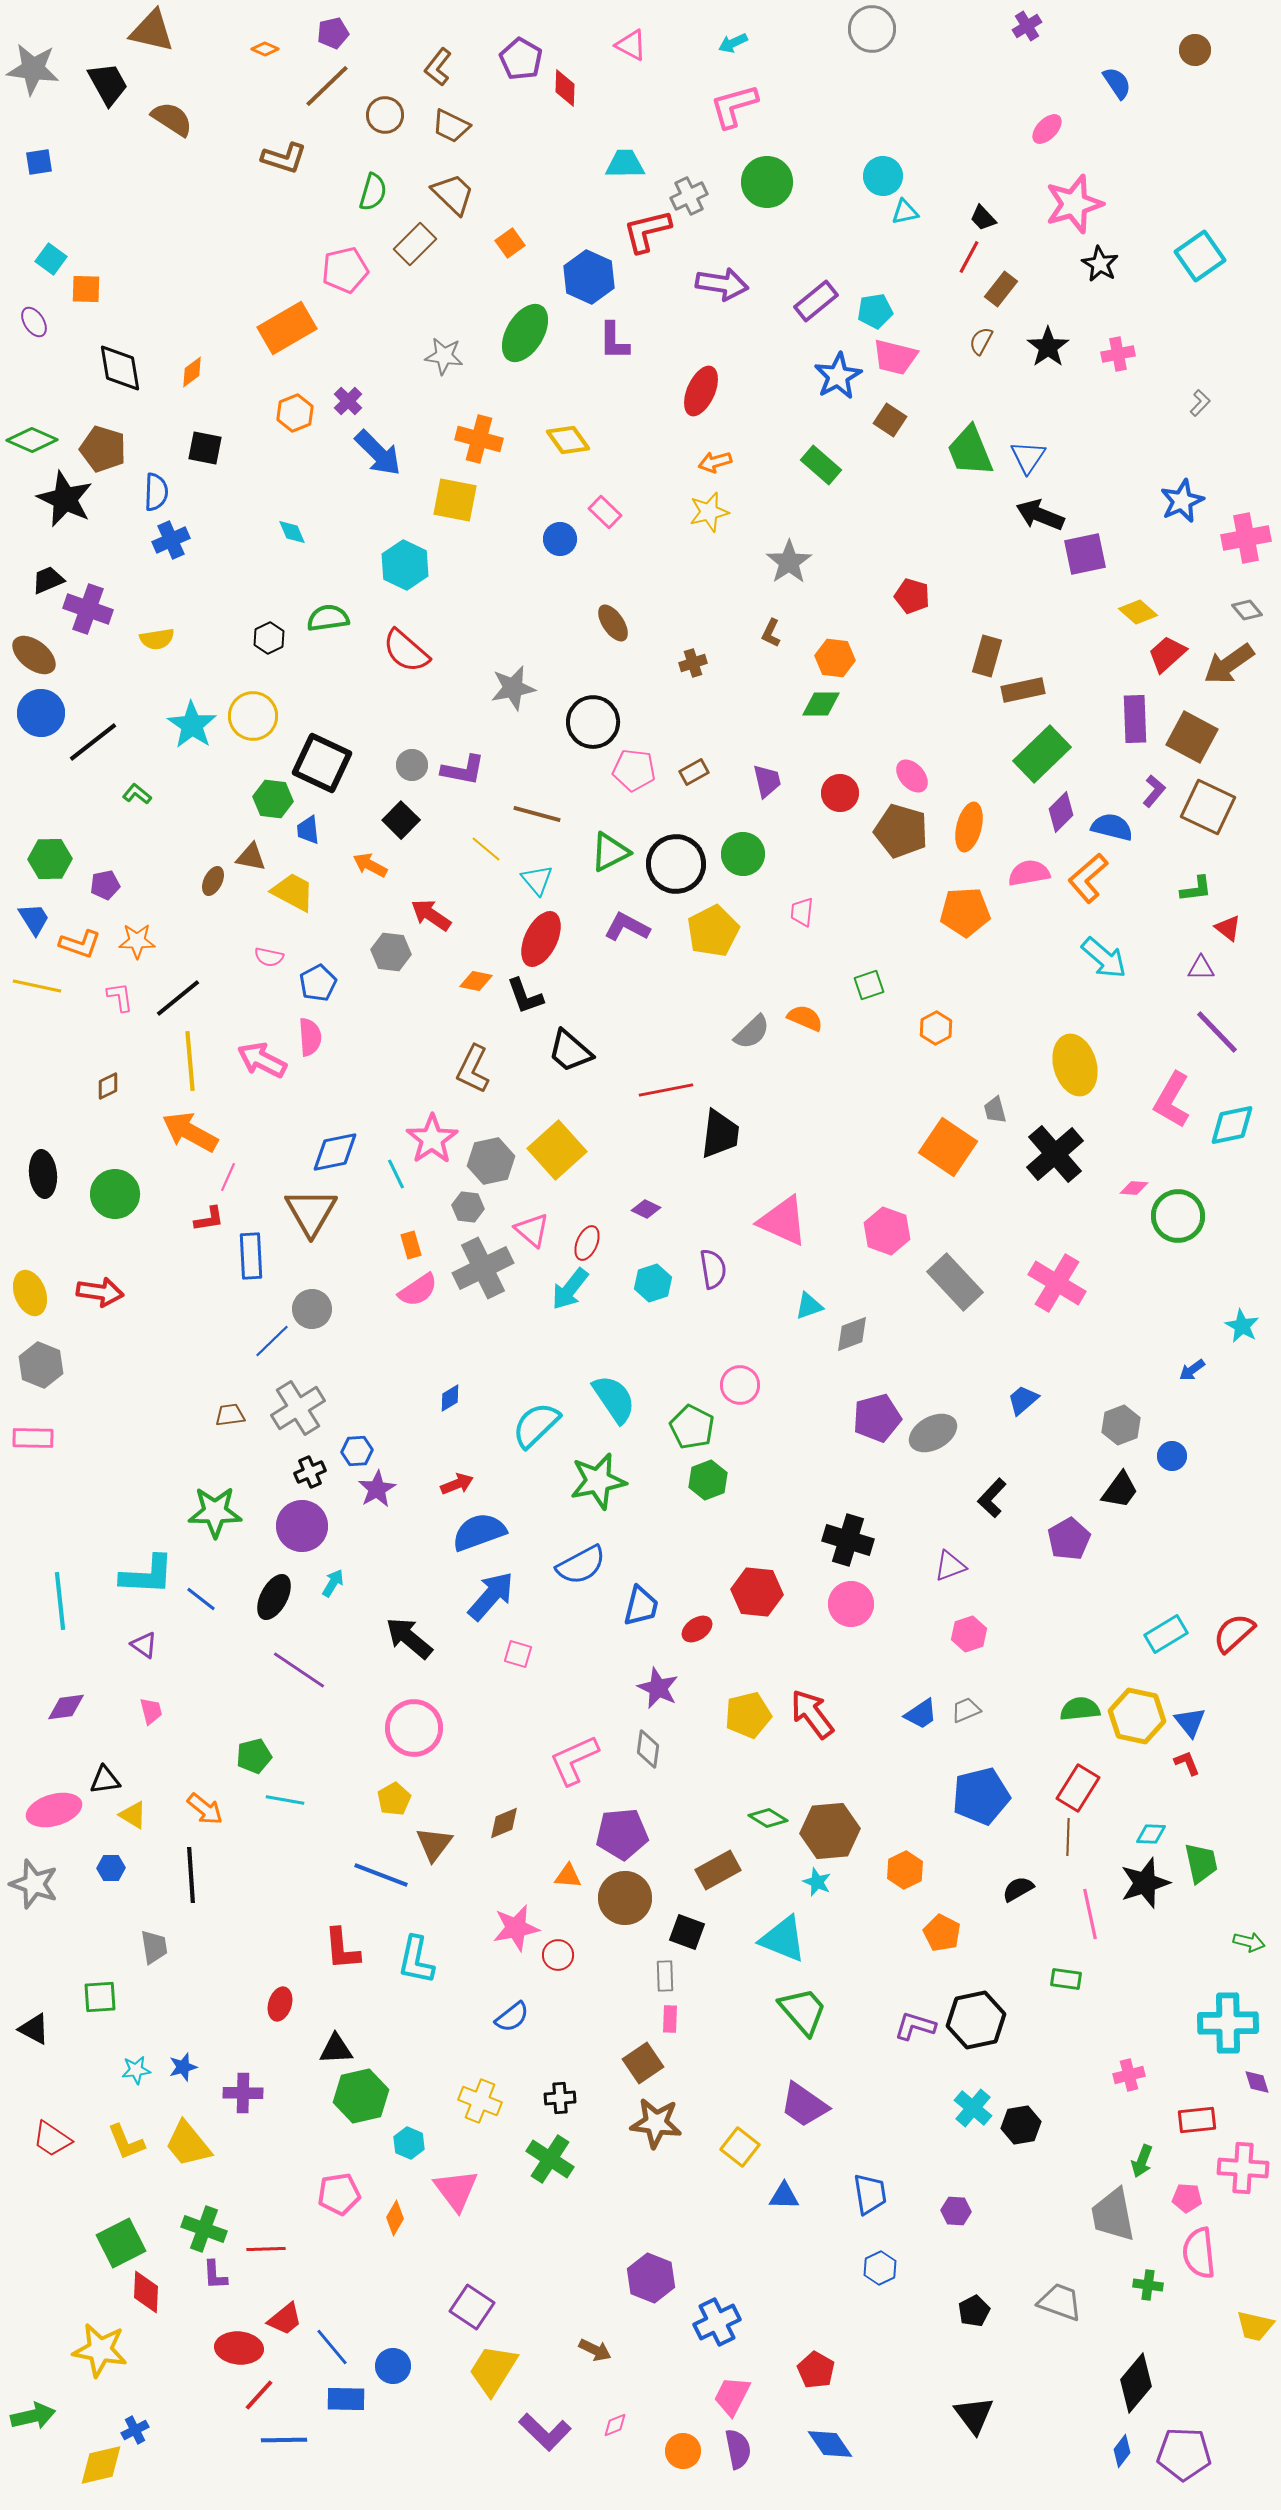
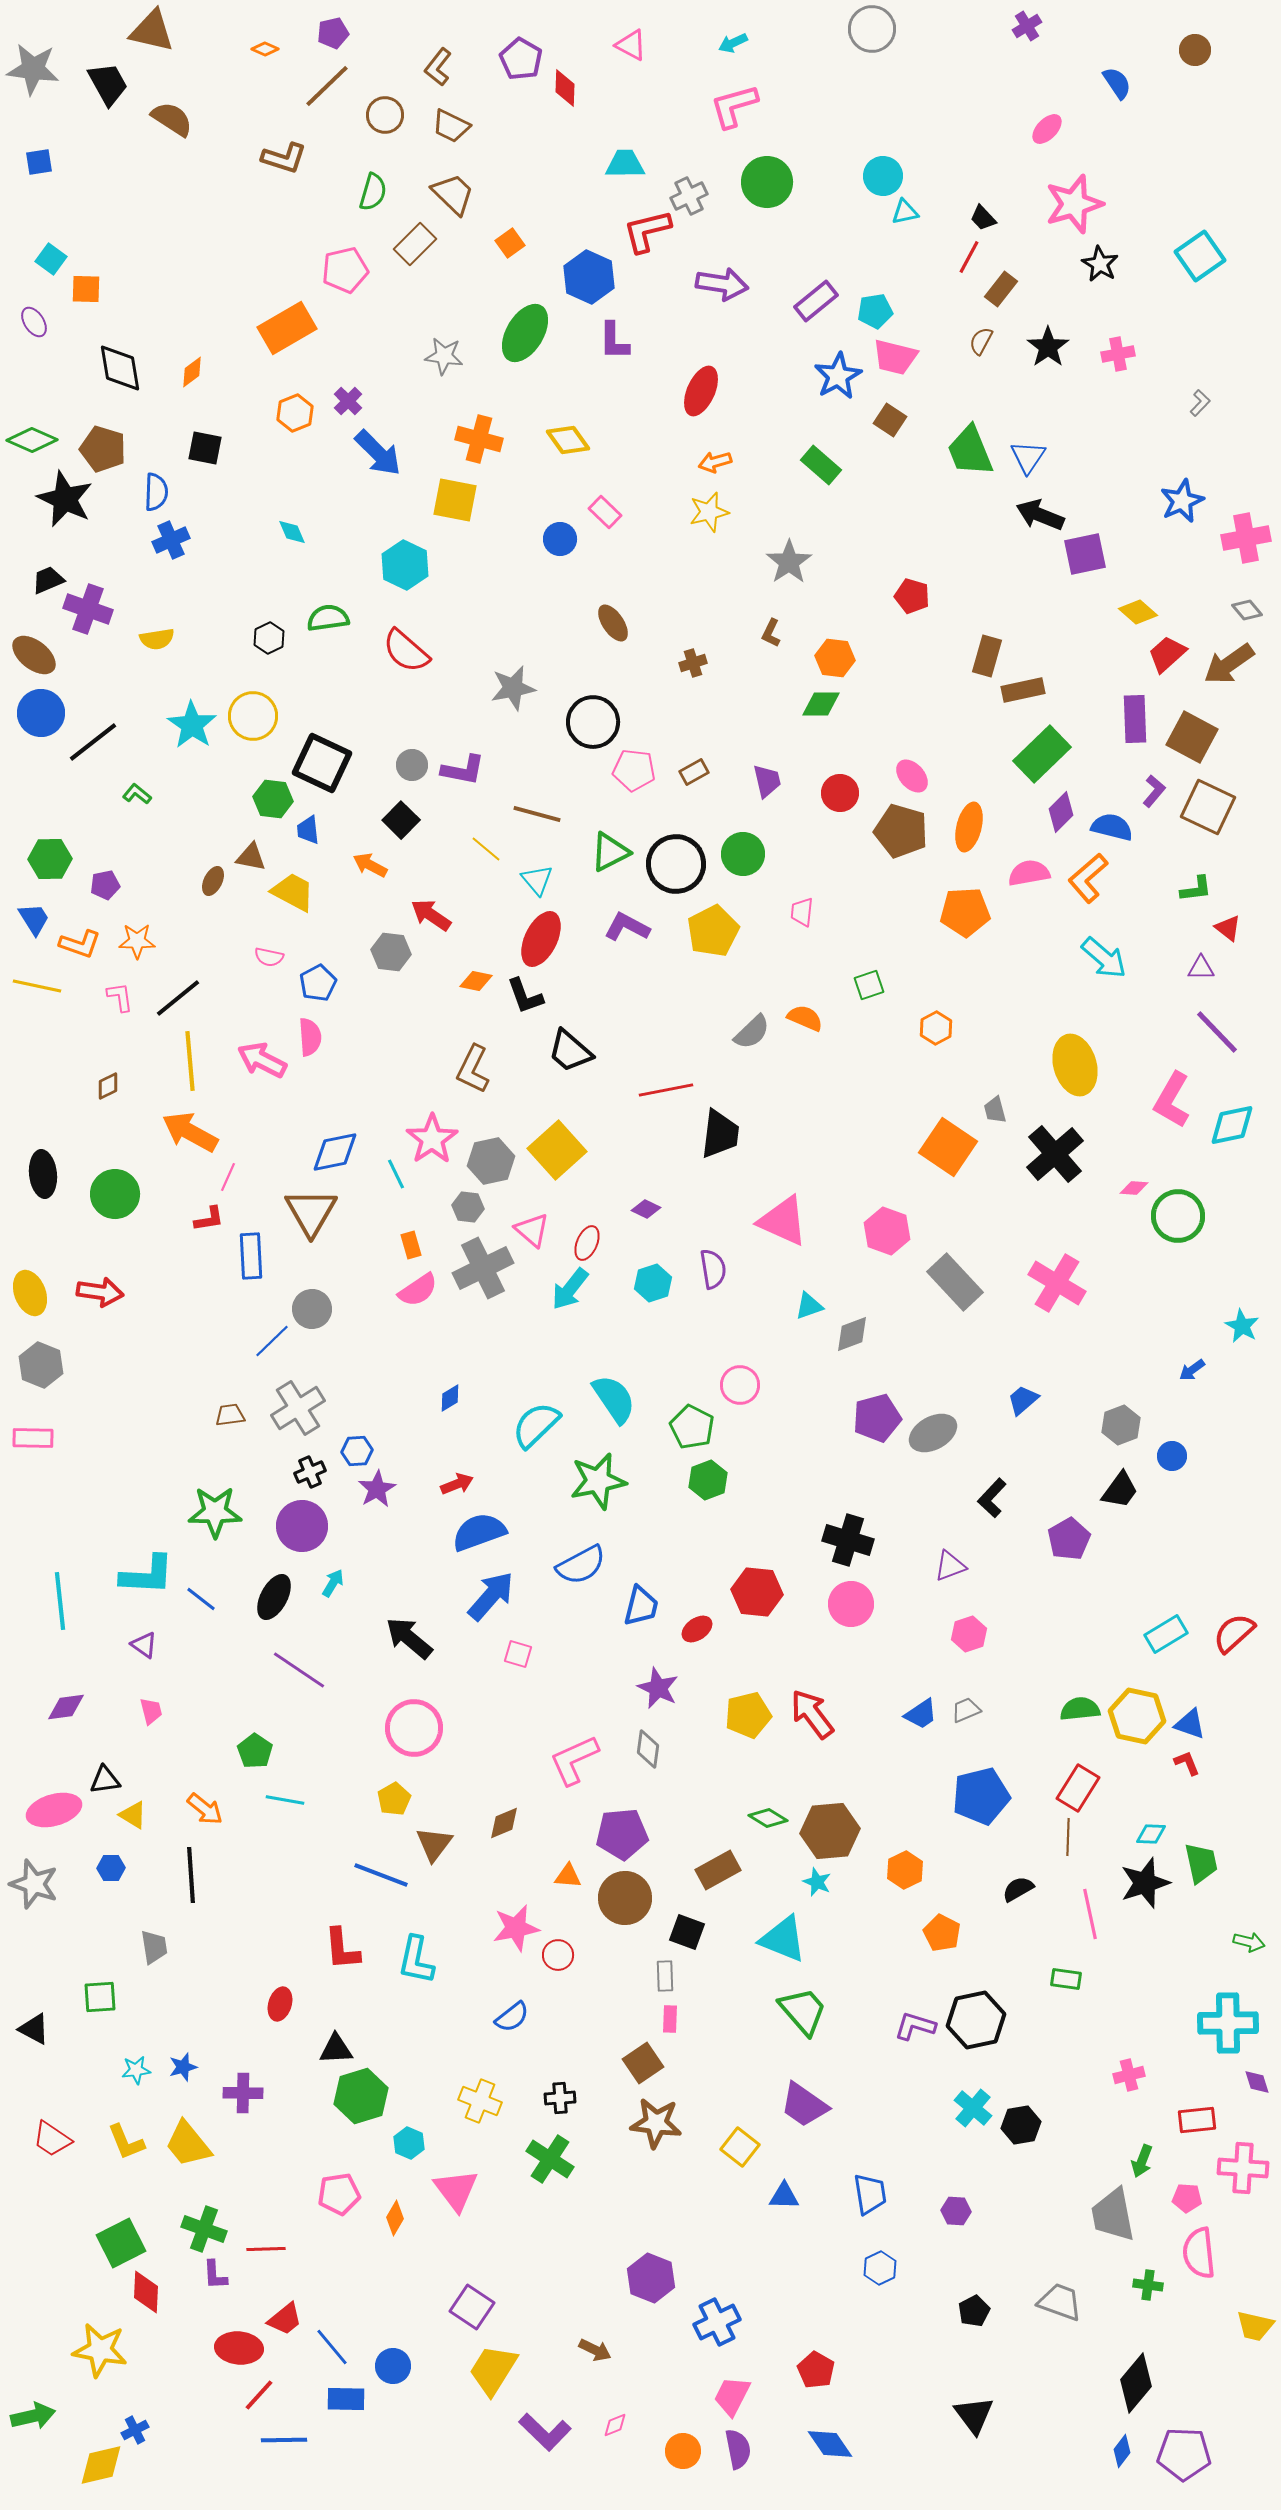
blue triangle at (1190, 1722): moved 2 px down; rotated 32 degrees counterclockwise
green pentagon at (254, 1756): moved 1 px right, 5 px up; rotated 24 degrees counterclockwise
green hexagon at (361, 2096): rotated 4 degrees counterclockwise
